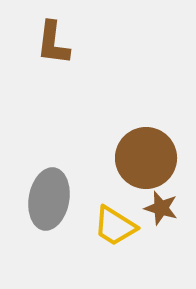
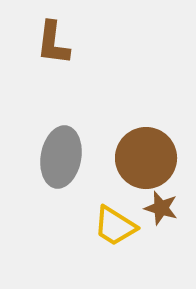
gray ellipse: moved 12 px right, 42 px up
